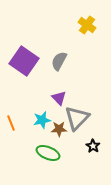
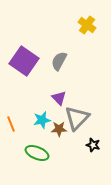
orange line: moved 1 px down
black star: moved 1 px up; rotated 16 degrees counterclockwise
green ellipse: moved 11 px left
